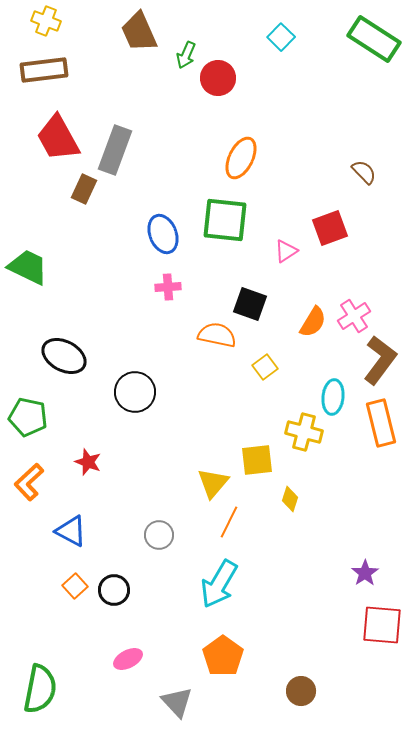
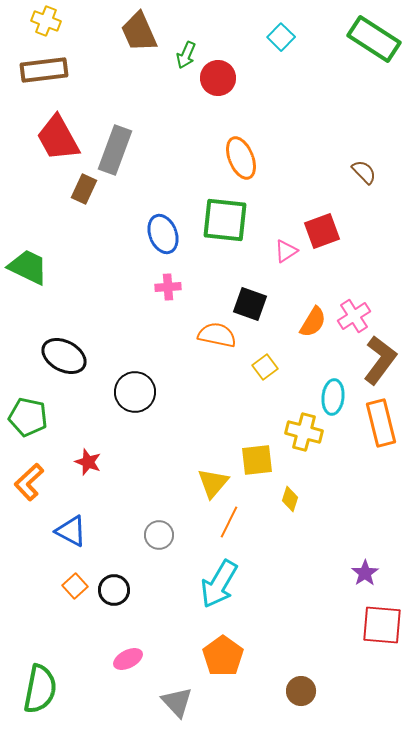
orange ellipse at (241, 158): rotated 48 degrees counterclockwise
red square at (330, 228): moved 8 px left, 3 px down
